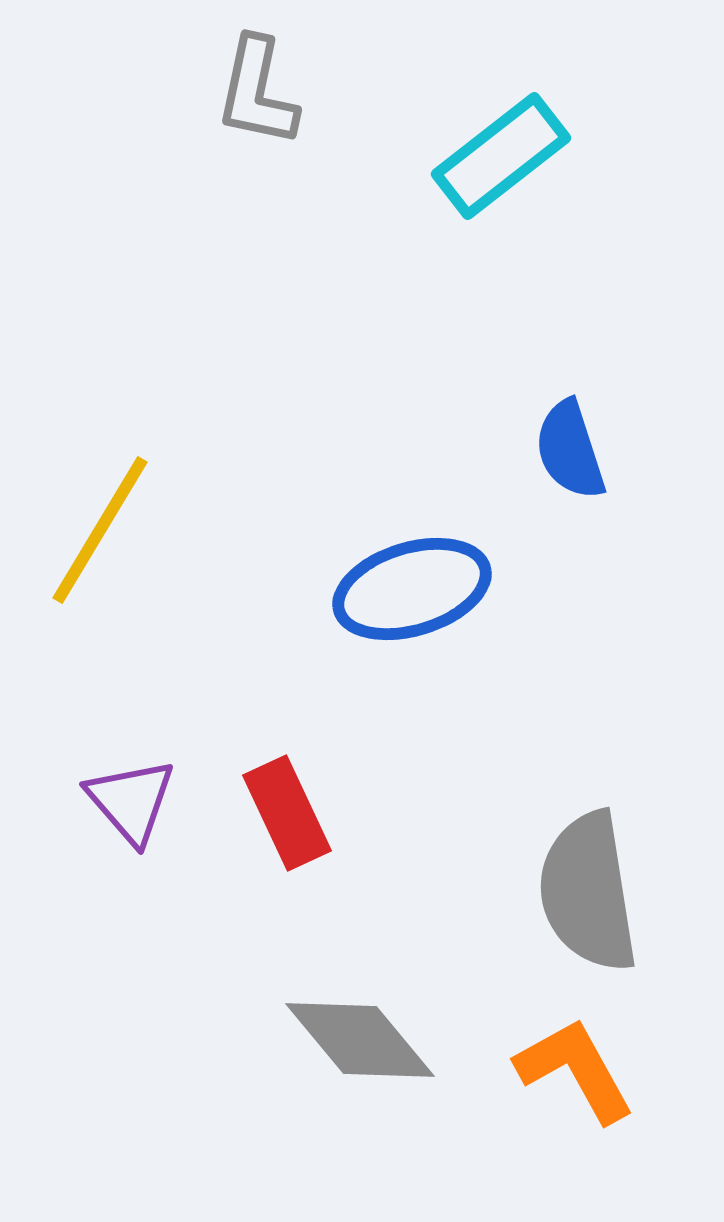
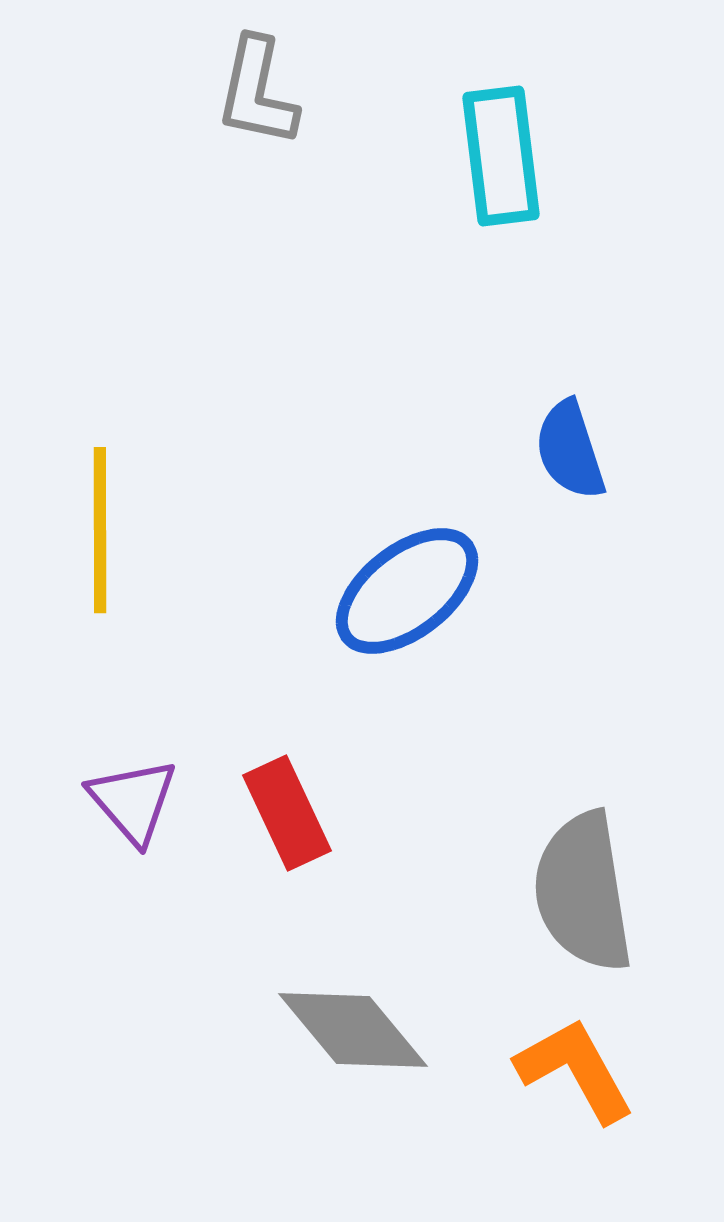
cyan rectangle: rotated 59 degrees counterclockwise
yellow line: rotated 31 degrees counterclockwise
blue ellipse: moved 5 px left, 2 px down; rotated 21 degrees counterclockwise
purple triangle: moved 2 px right
gray semicircle: moved 5 px left
gray diamond: moved 7 px left, 10 px up
